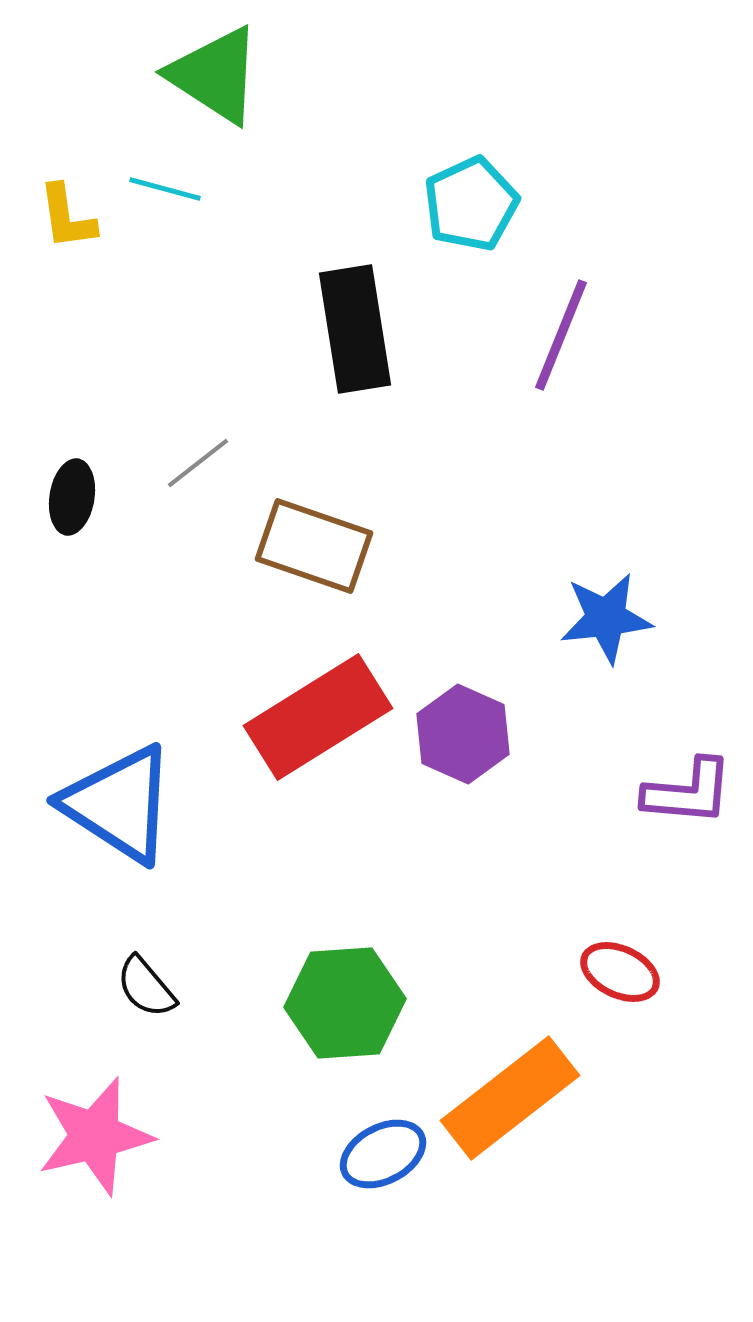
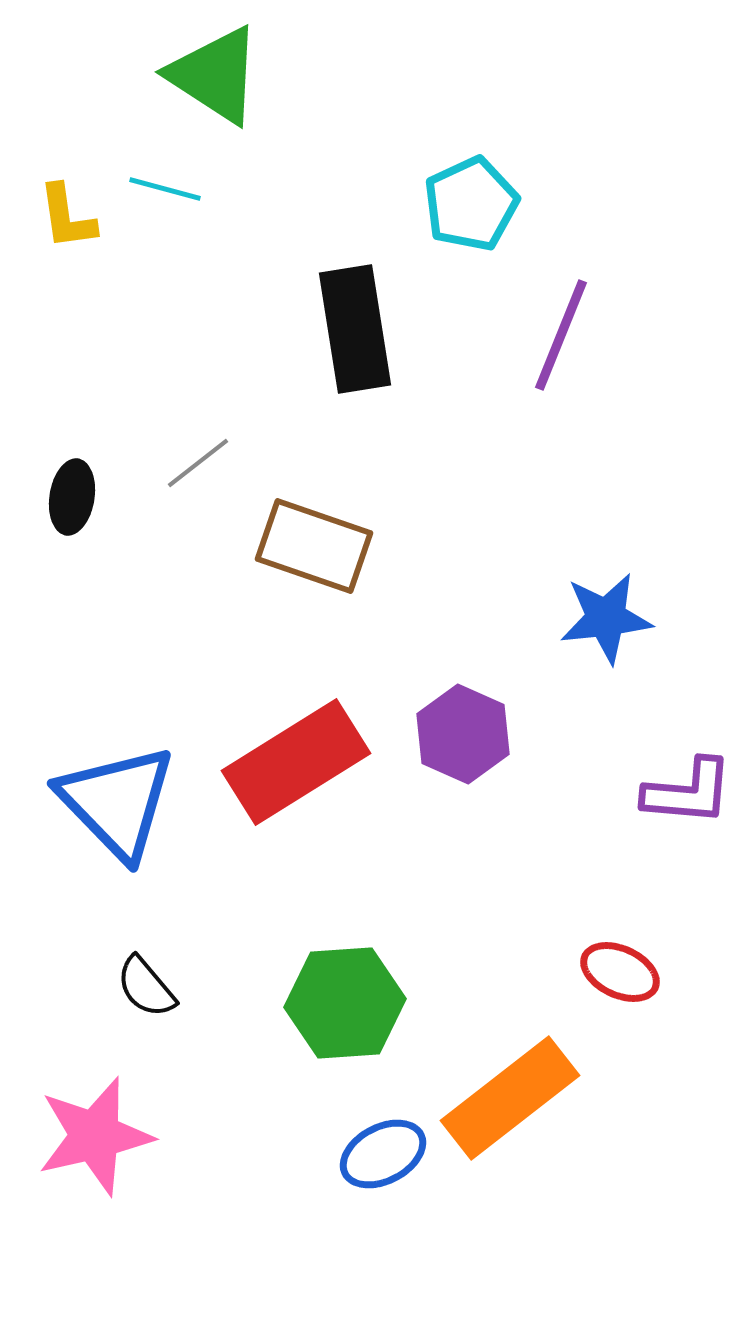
red rectangle: moved 22 px left, 45 px down
blue triangle: moved 2 px left, 2 px up; rotated 13 degrees clockwise
